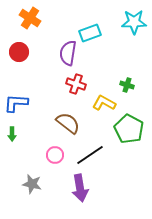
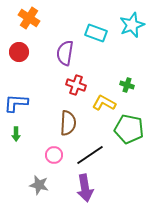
orange cross: moved 1 px left
cyan star: moved 2 px left, 3 px down; rotated 20 degrees counterclockwise
cyan rectangle: moved 6 px right; rotated 40 degrees clockwise
purple semicircle: moved 3 px left
red cross: moved 1 px down
brown semicircle: rotated 55 degrees clockwise
green pentagon: rotated 16 degrees counterclockwise
green arrow: moved 4 px right
pink circle: moved 1 px left
gray star: moved 7 px right, 1 px down
purple arrow: moved 5 px right
